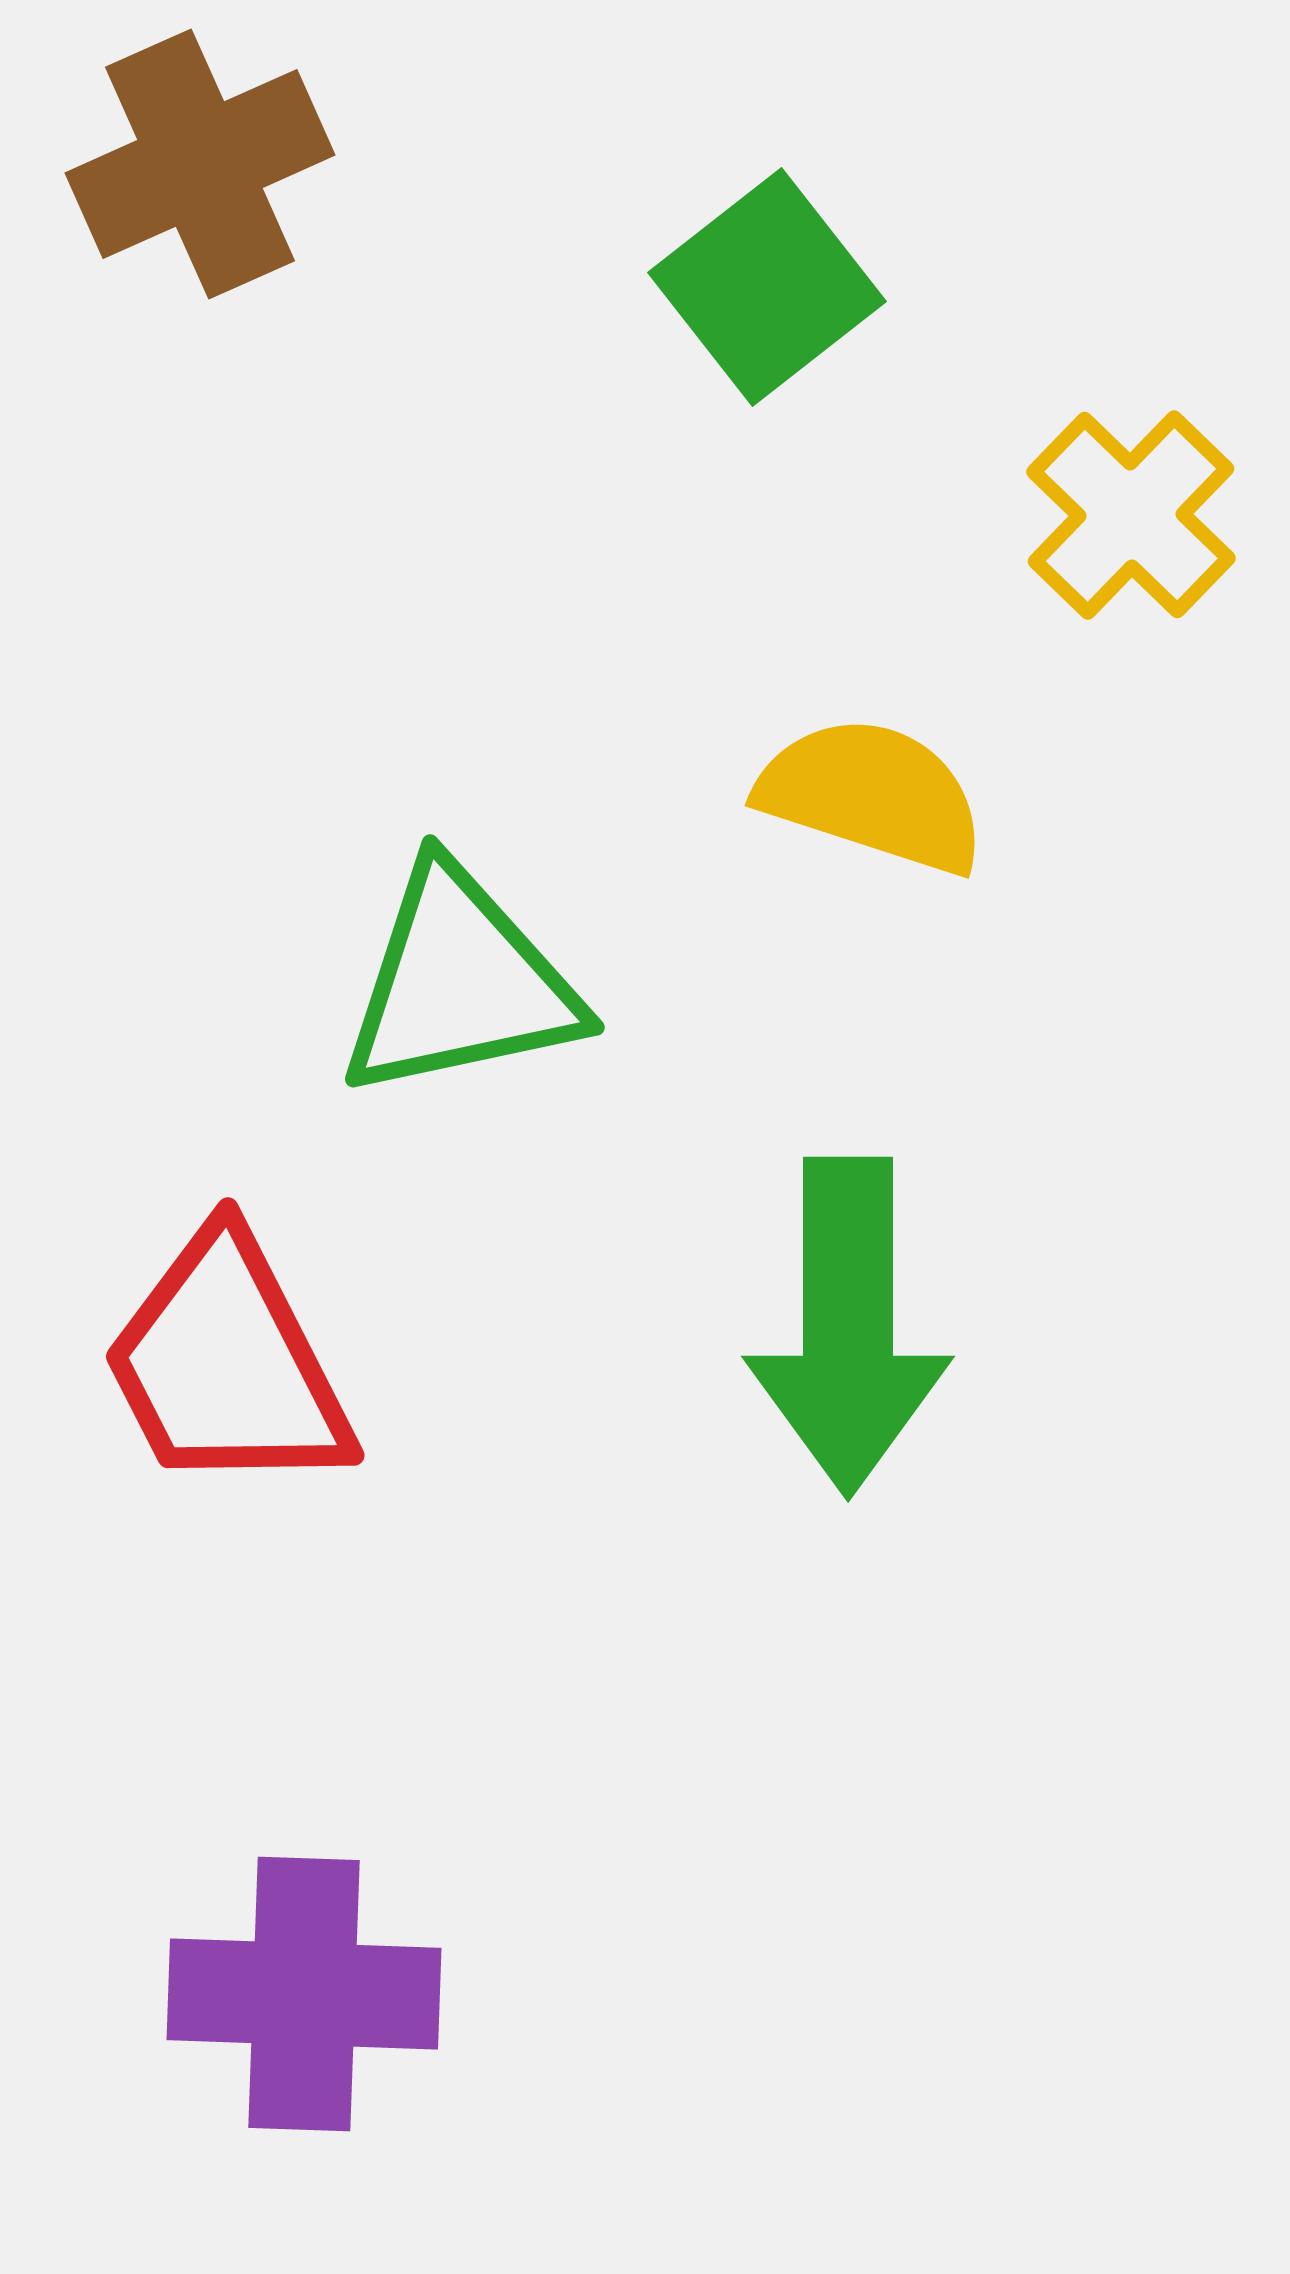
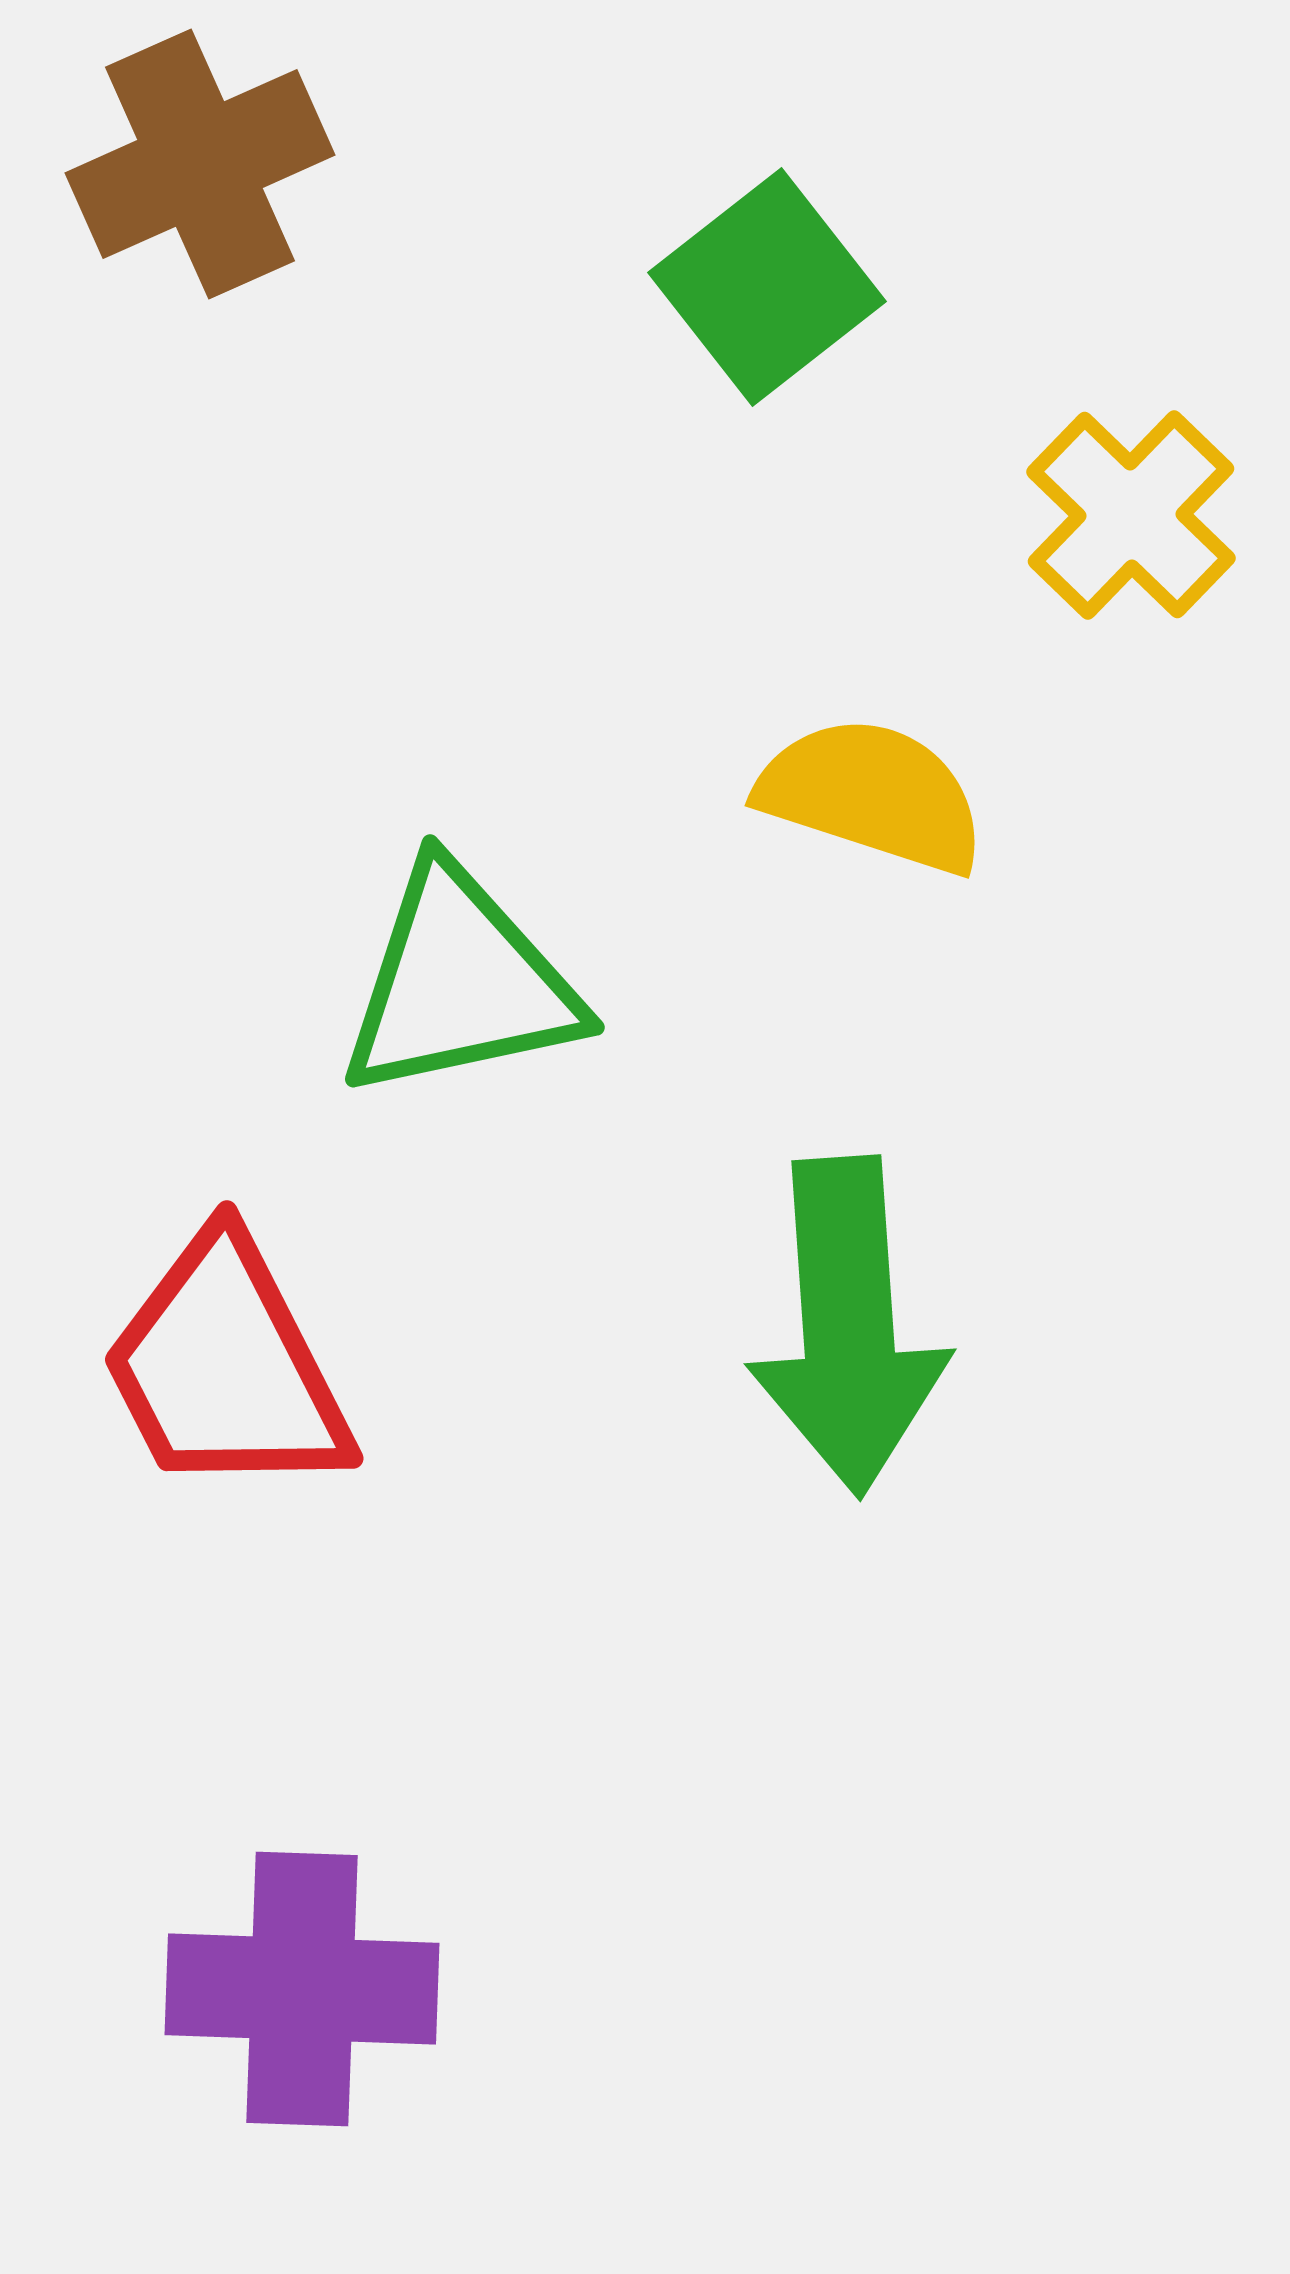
green arrow: rotated 4 degrees counterclockwise
red trapezoid: moved 1 px left, 3 px down
purple cross: moved 2 px left, 5 px up
